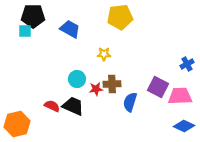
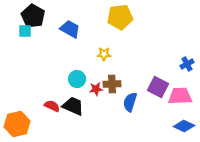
black pentagon: rotated 30 degrees clockwise
